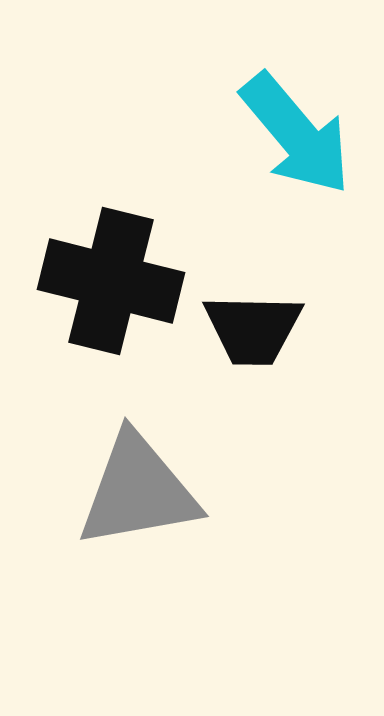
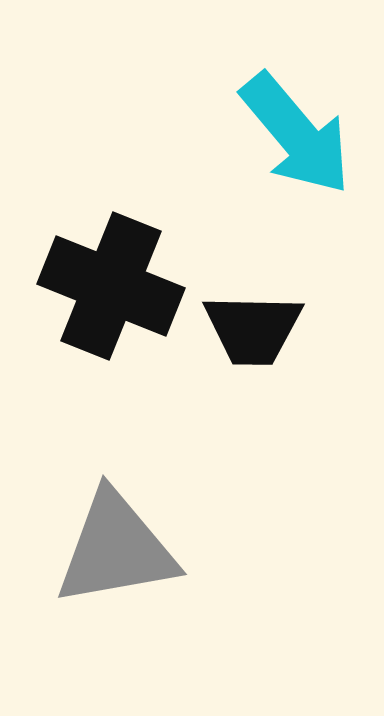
black cross: moved 5 px down; rotated 8 degrees clockwise
gray triangle: moved 22 px left, 58 px down
